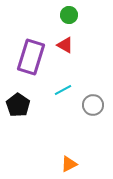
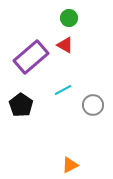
green circle: moved 3 px down
purple rectangle: rotated 32 degrees clockwise
black pentagon: moved 3 px right
orange triangle: moved 1 px right, 1 px down
